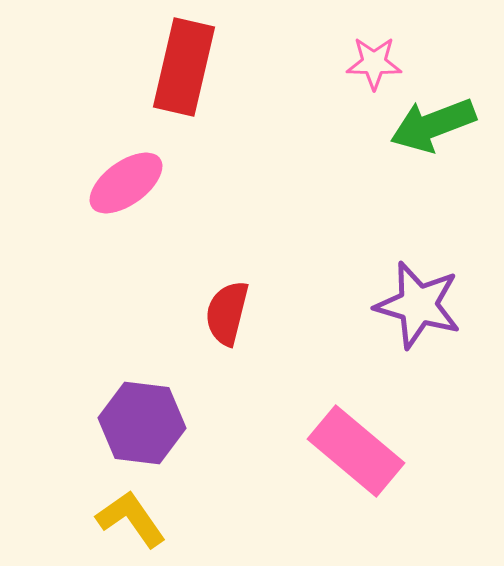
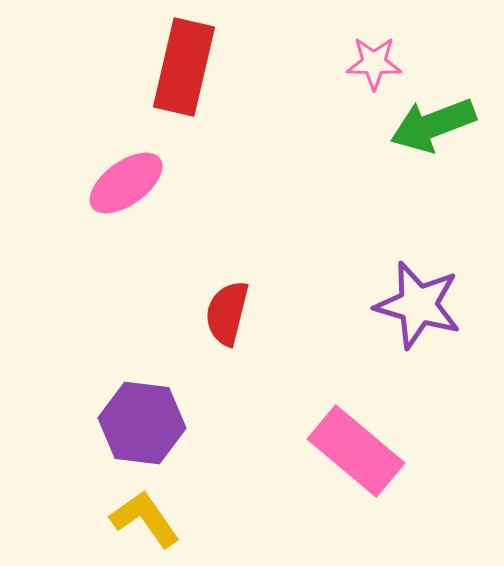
yellow L-shape: moved 14 px right
